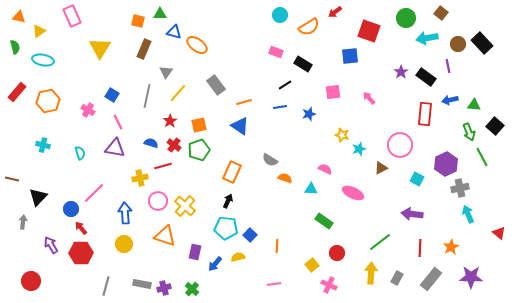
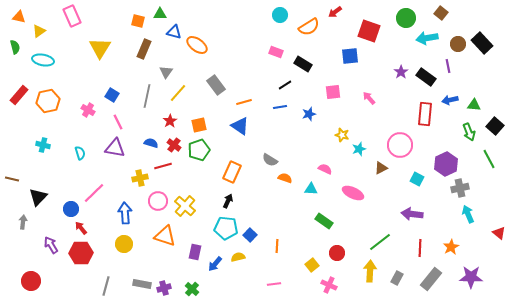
red rectangle at (17, 92): moved 2 px right, 3 px down
green line at (482, 157): moved 7 px right, 2 px down
yellow arrow at (371, 273): moved 1 px left, 2 px up
